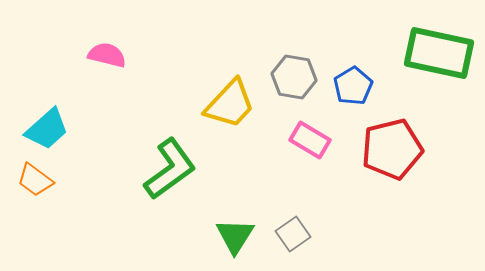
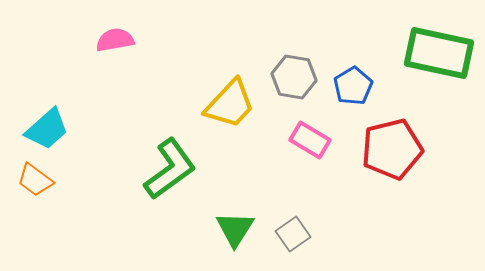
pink semicircle: moved 8 px right, 15 px up; rotated 24 degrees counterclockwise
green triangle: moved 7 px up
